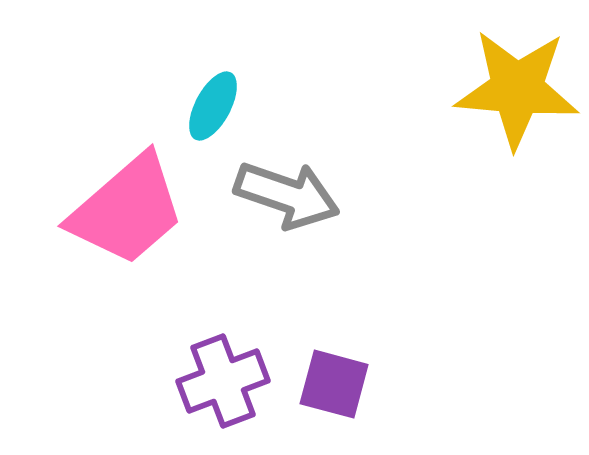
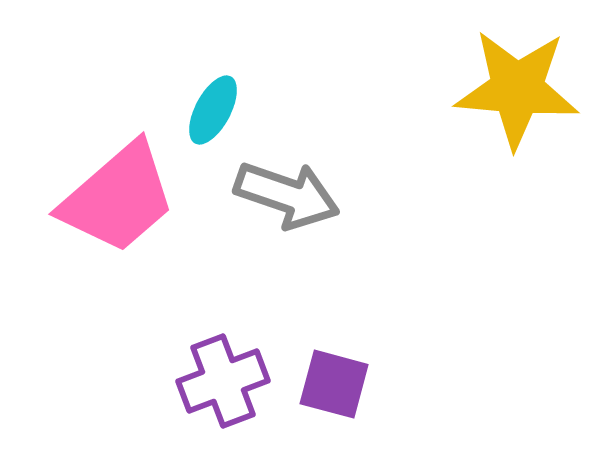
cyan ellipse: moved 4 px down
pink trapezoid: moved 9 px left, 12 px up
